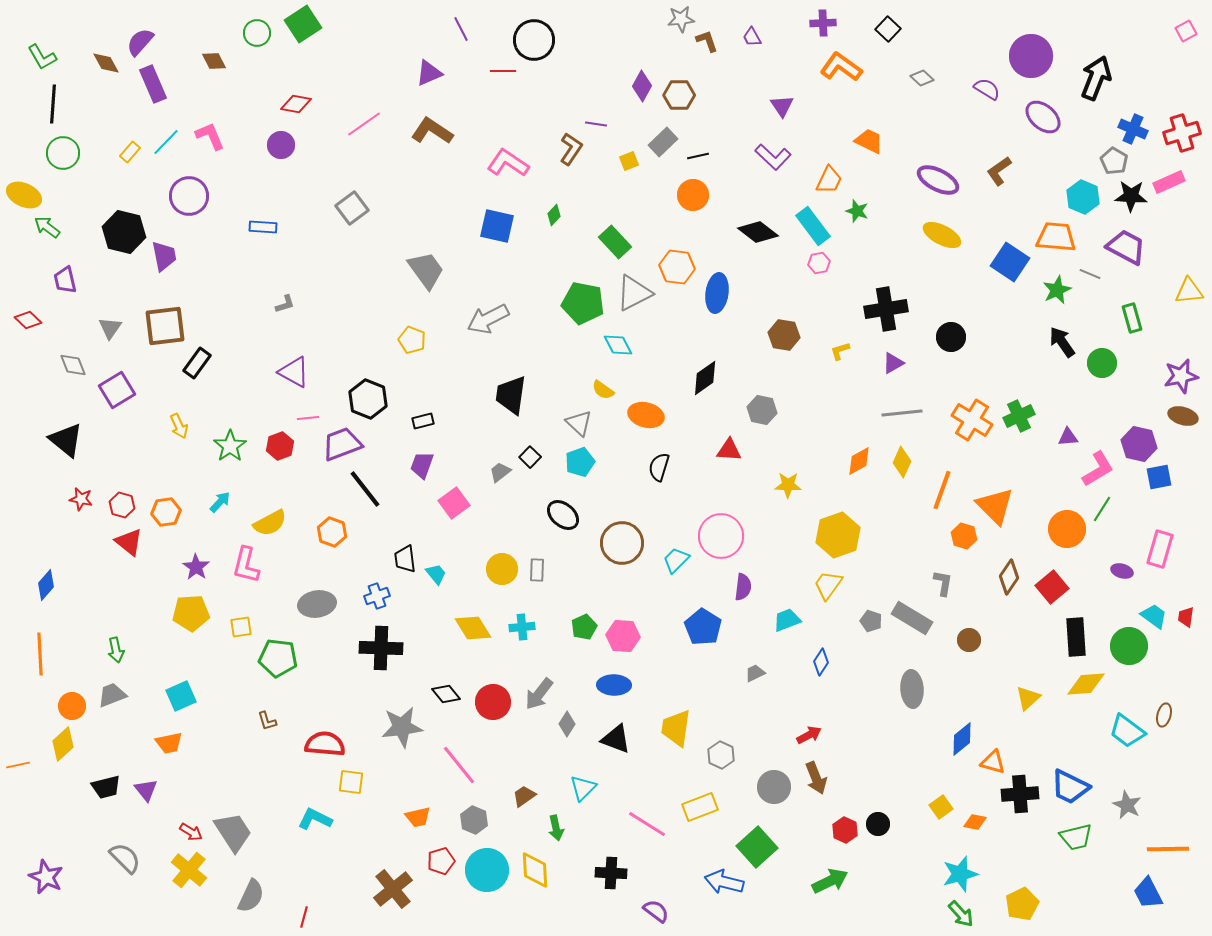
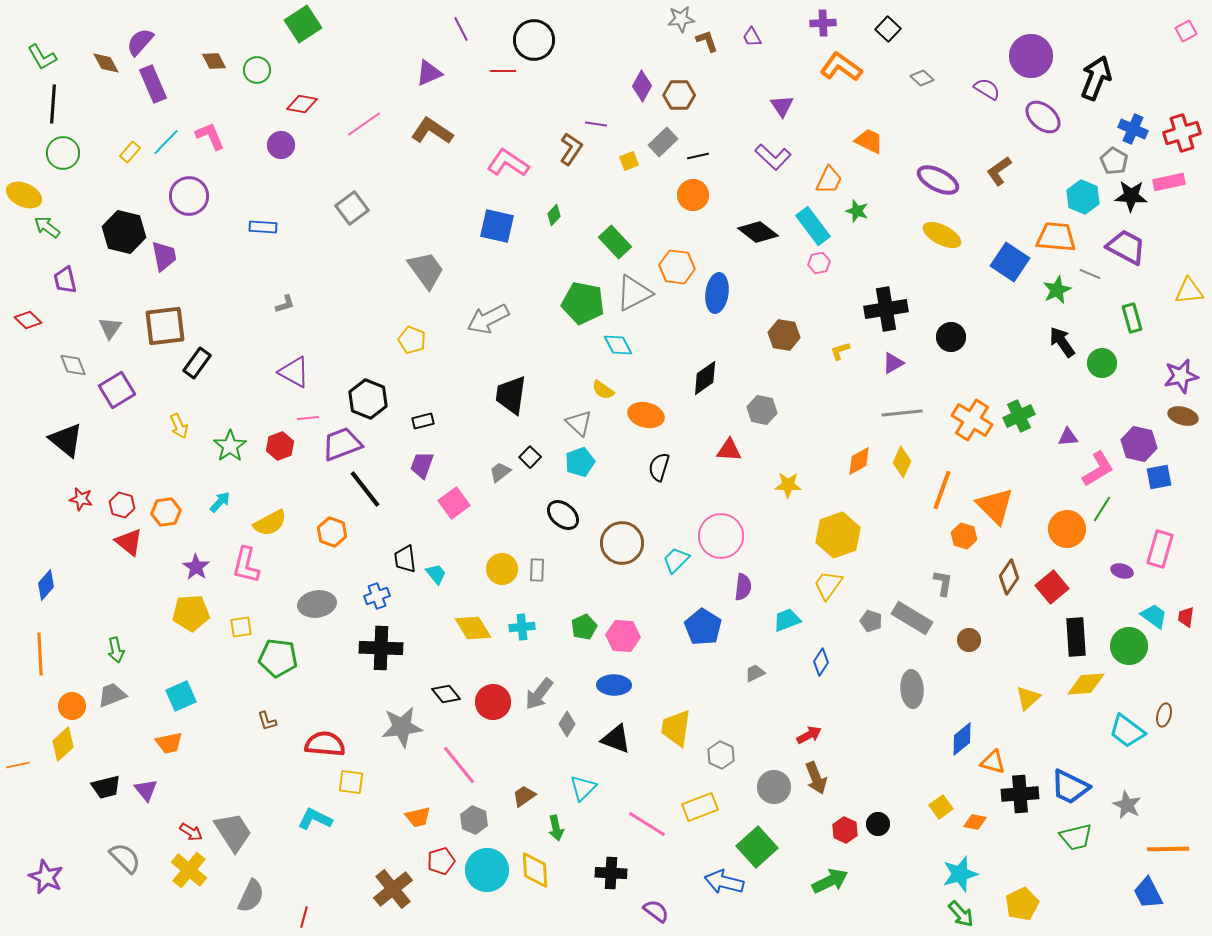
green circle at (257, 33): moved 37 px down
red diamond at (296, 104): moved 6 px right
pink rectangle at (1169, 182): rotated 12 degrees clockwise
